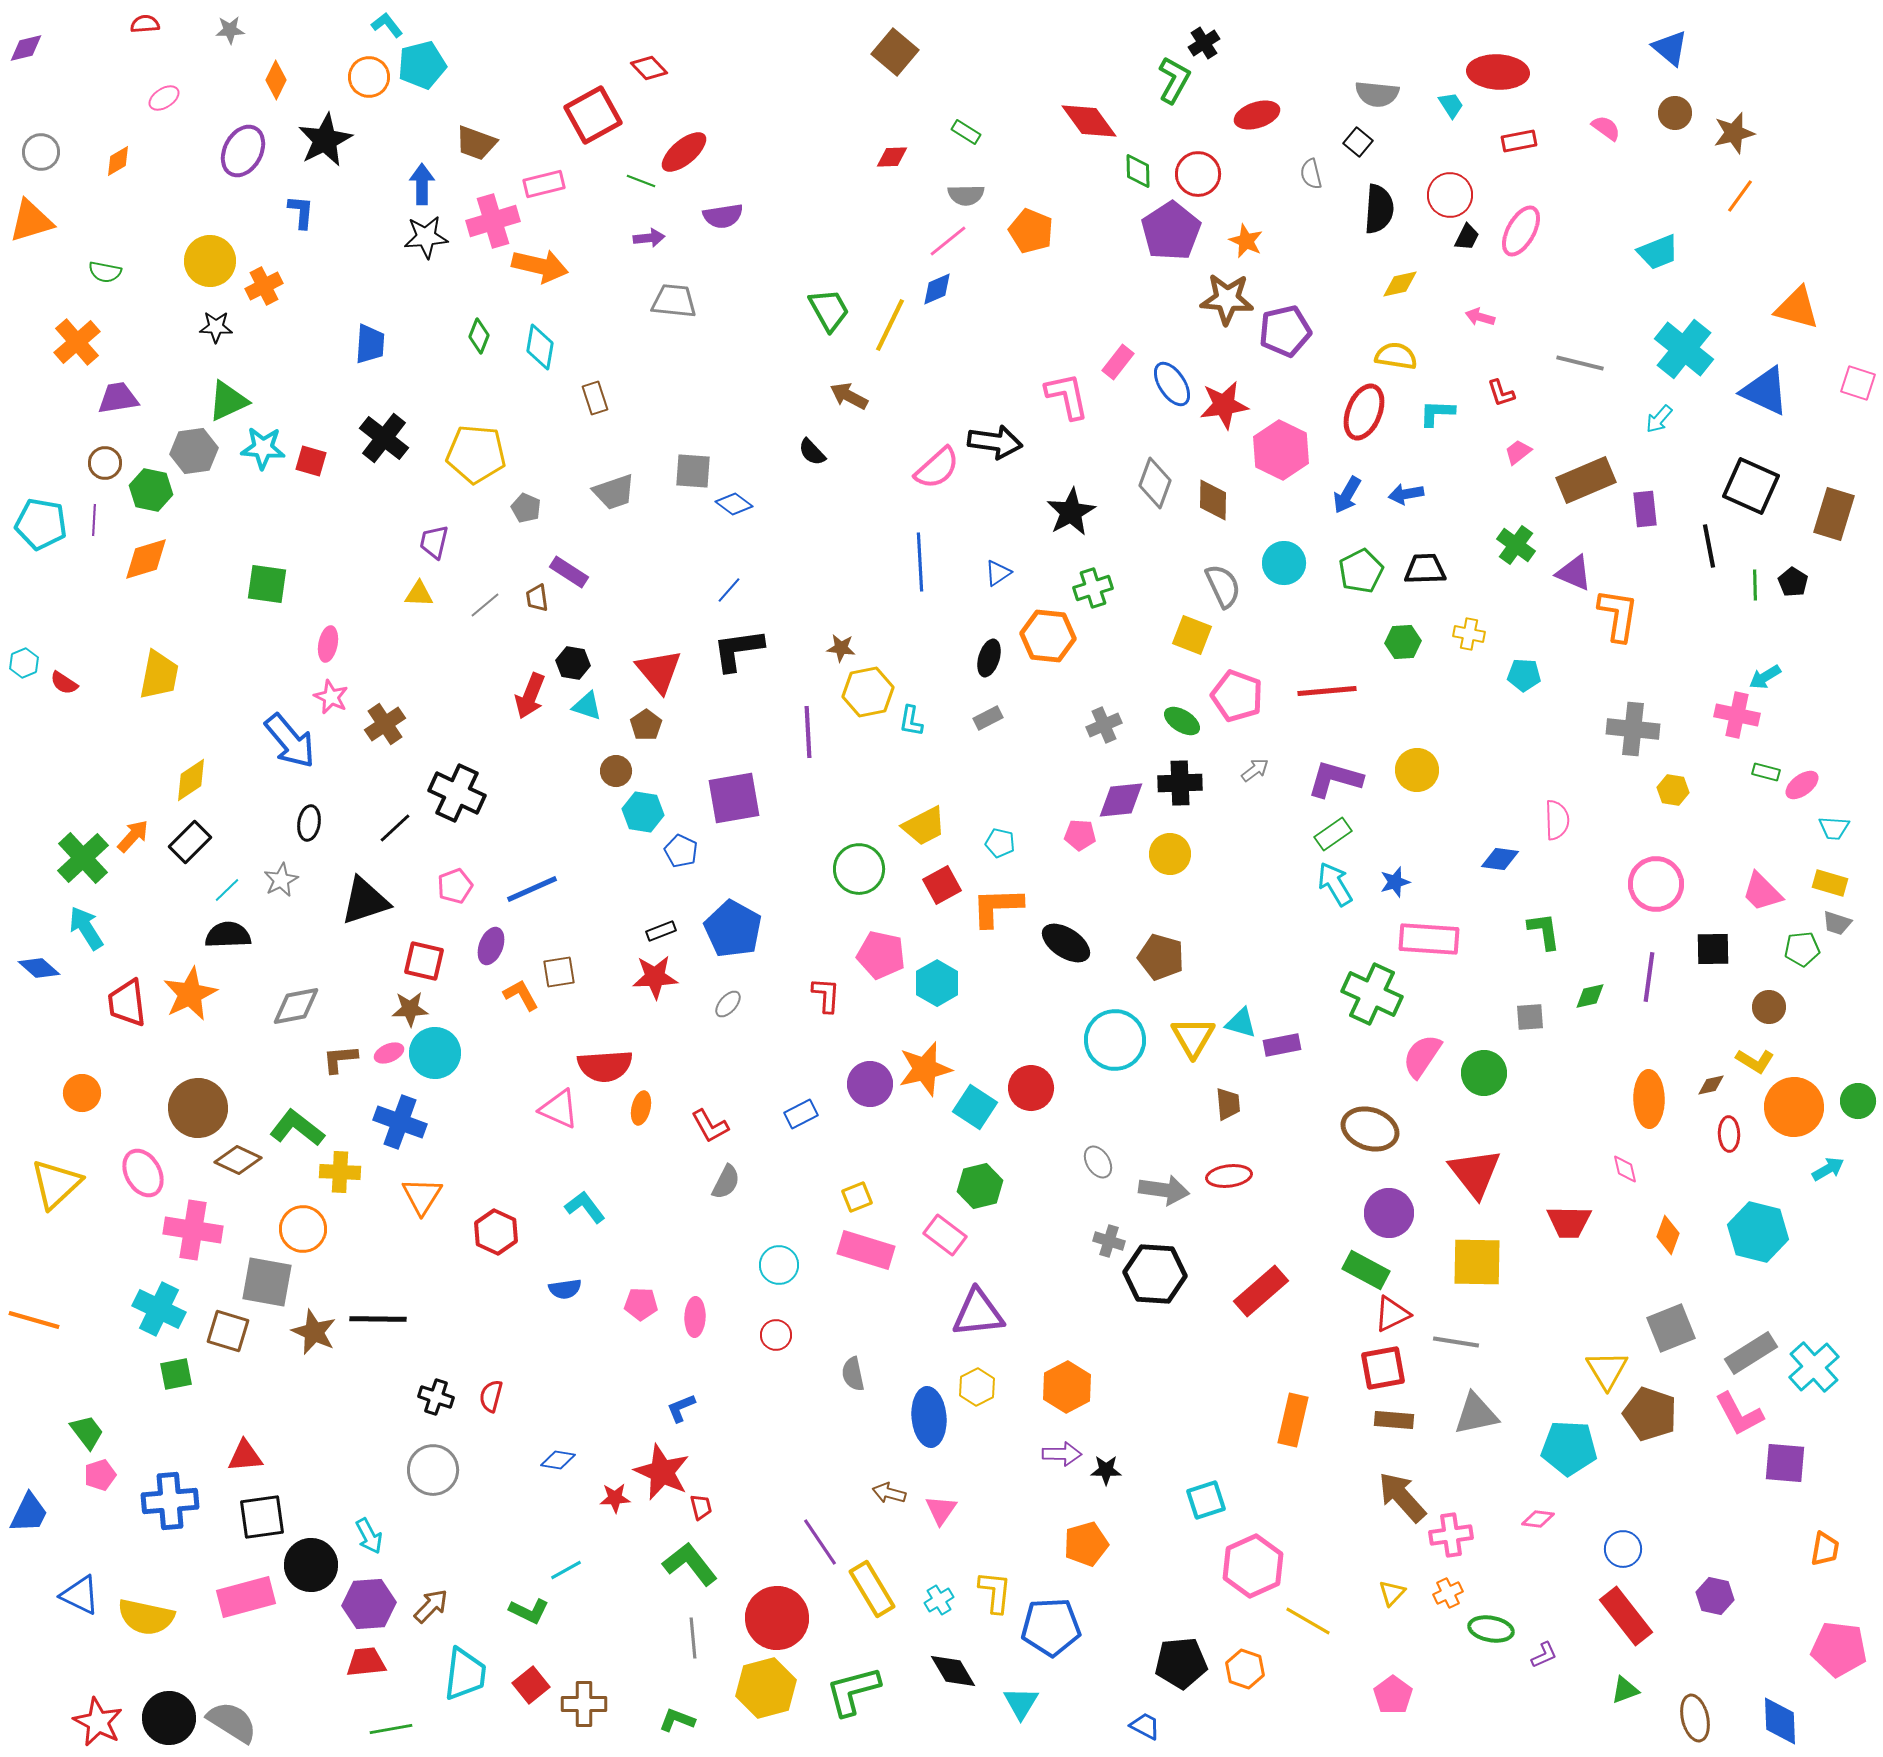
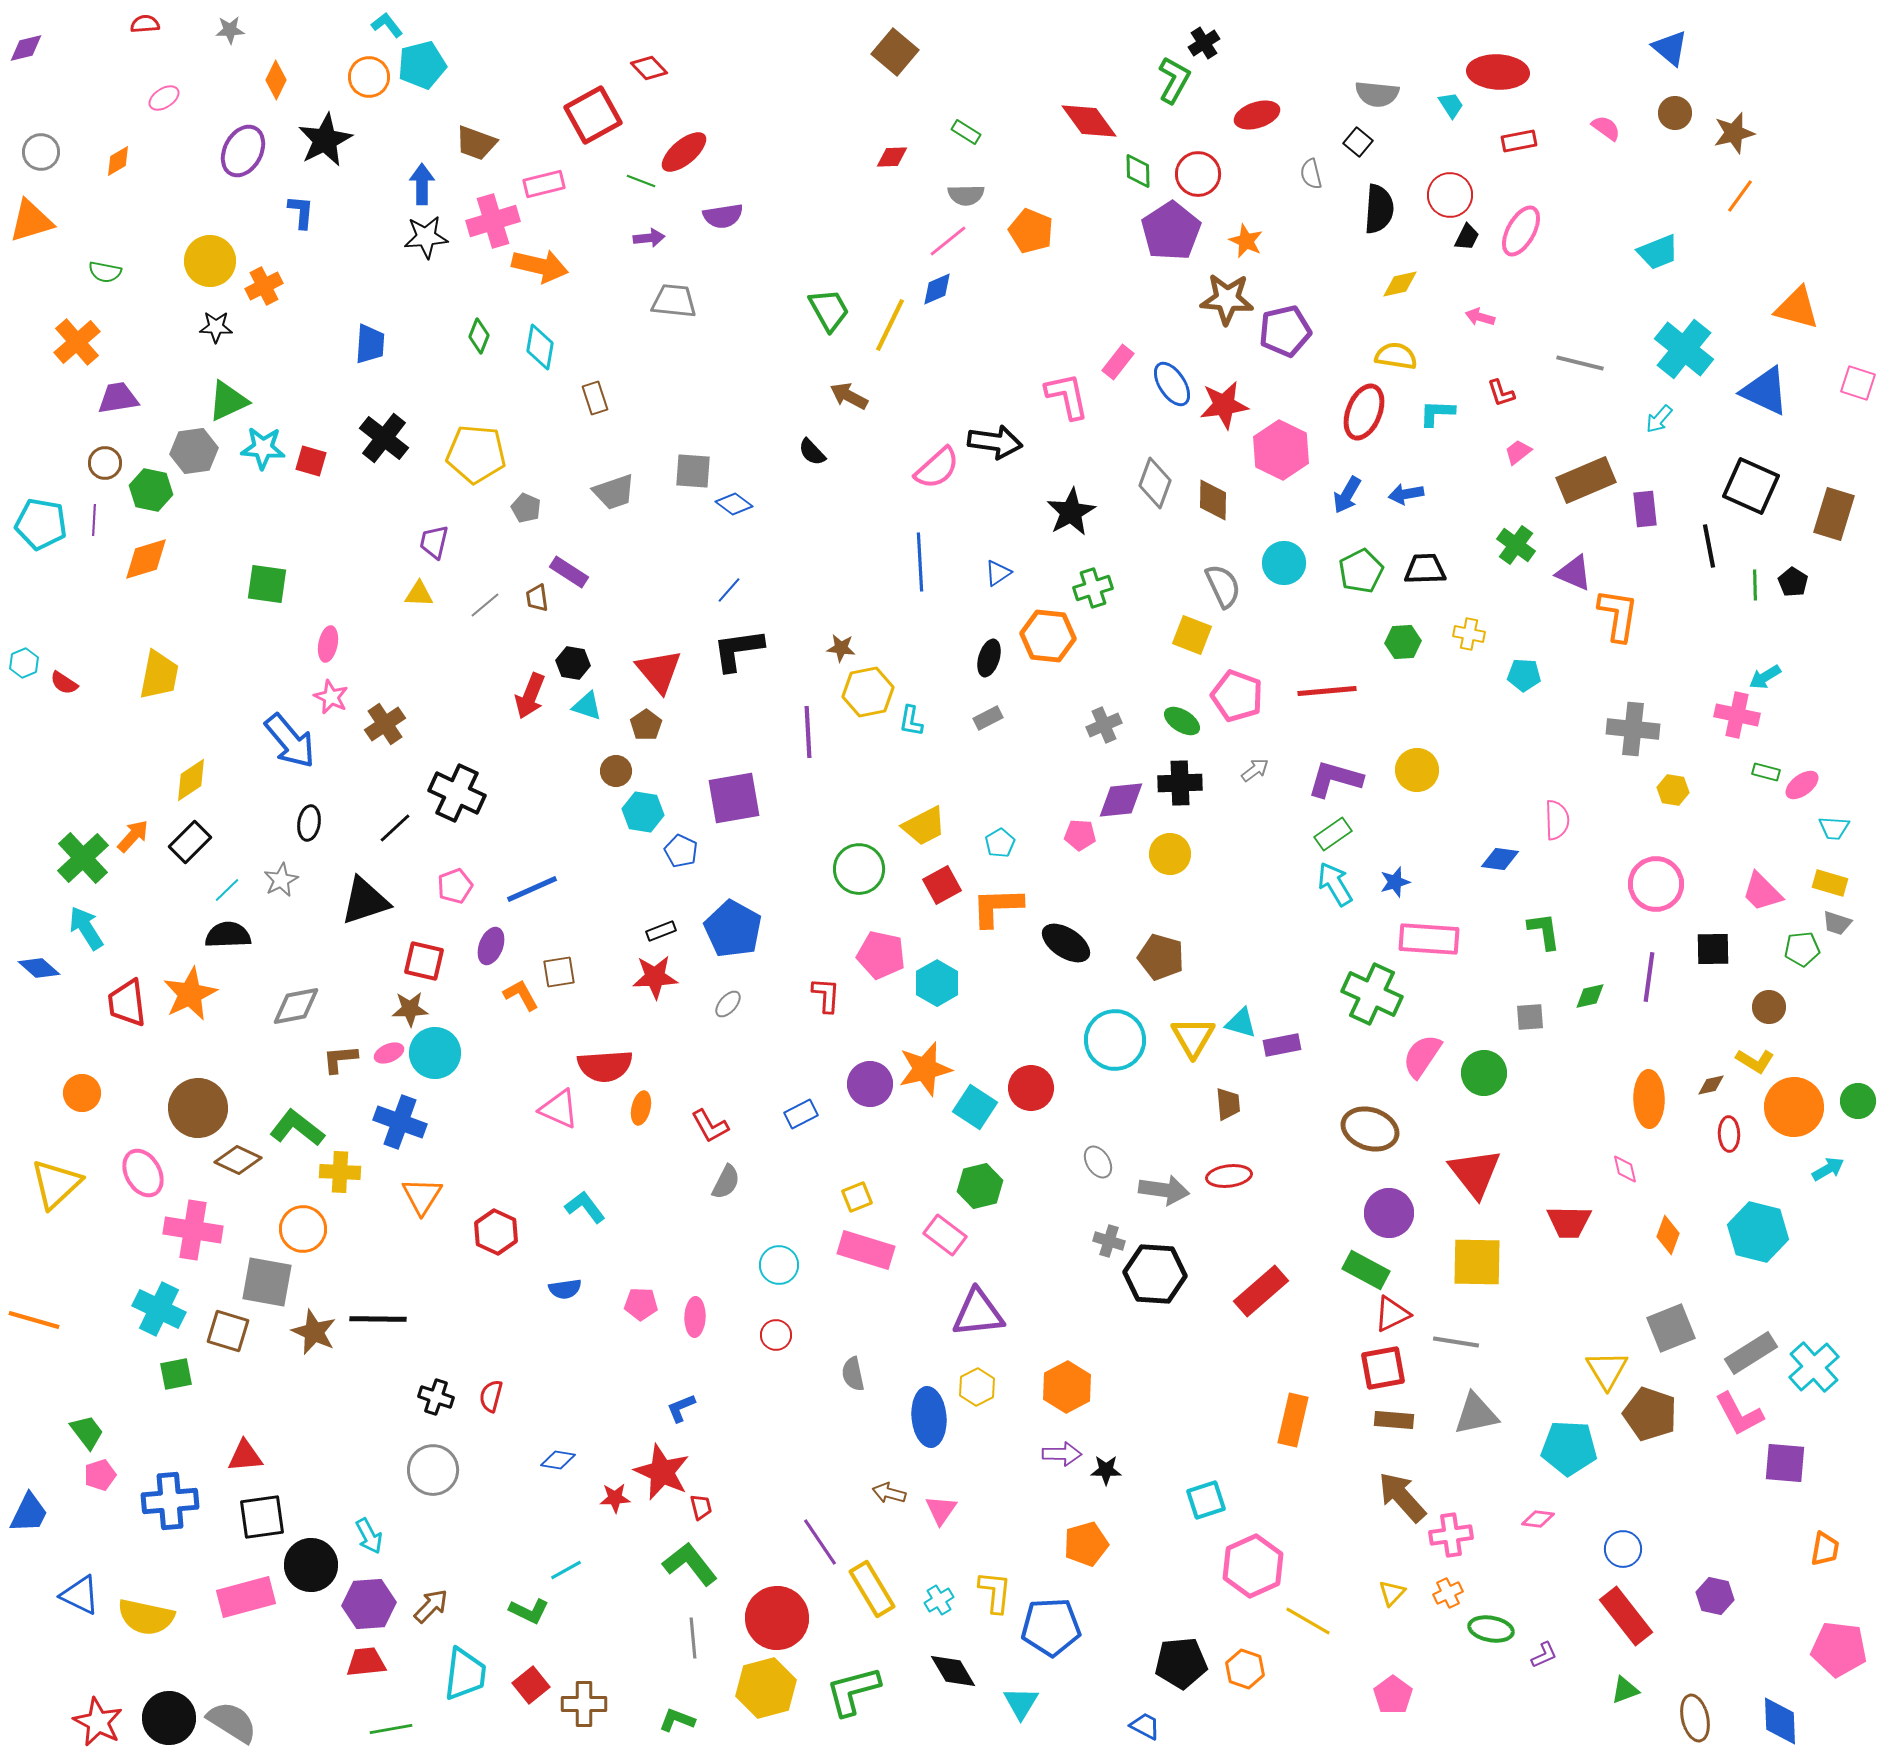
cyan pentagon at (1000, 843): rotated 28 degrees clockwise
